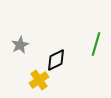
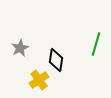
gray star: moved 3 px down
black diamond: rotated 55 degrees counterclockwise
